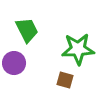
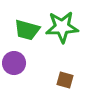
green trapezoid: rotated 132 degrees clockwise
green star: moved 16 px left, 22 px up
